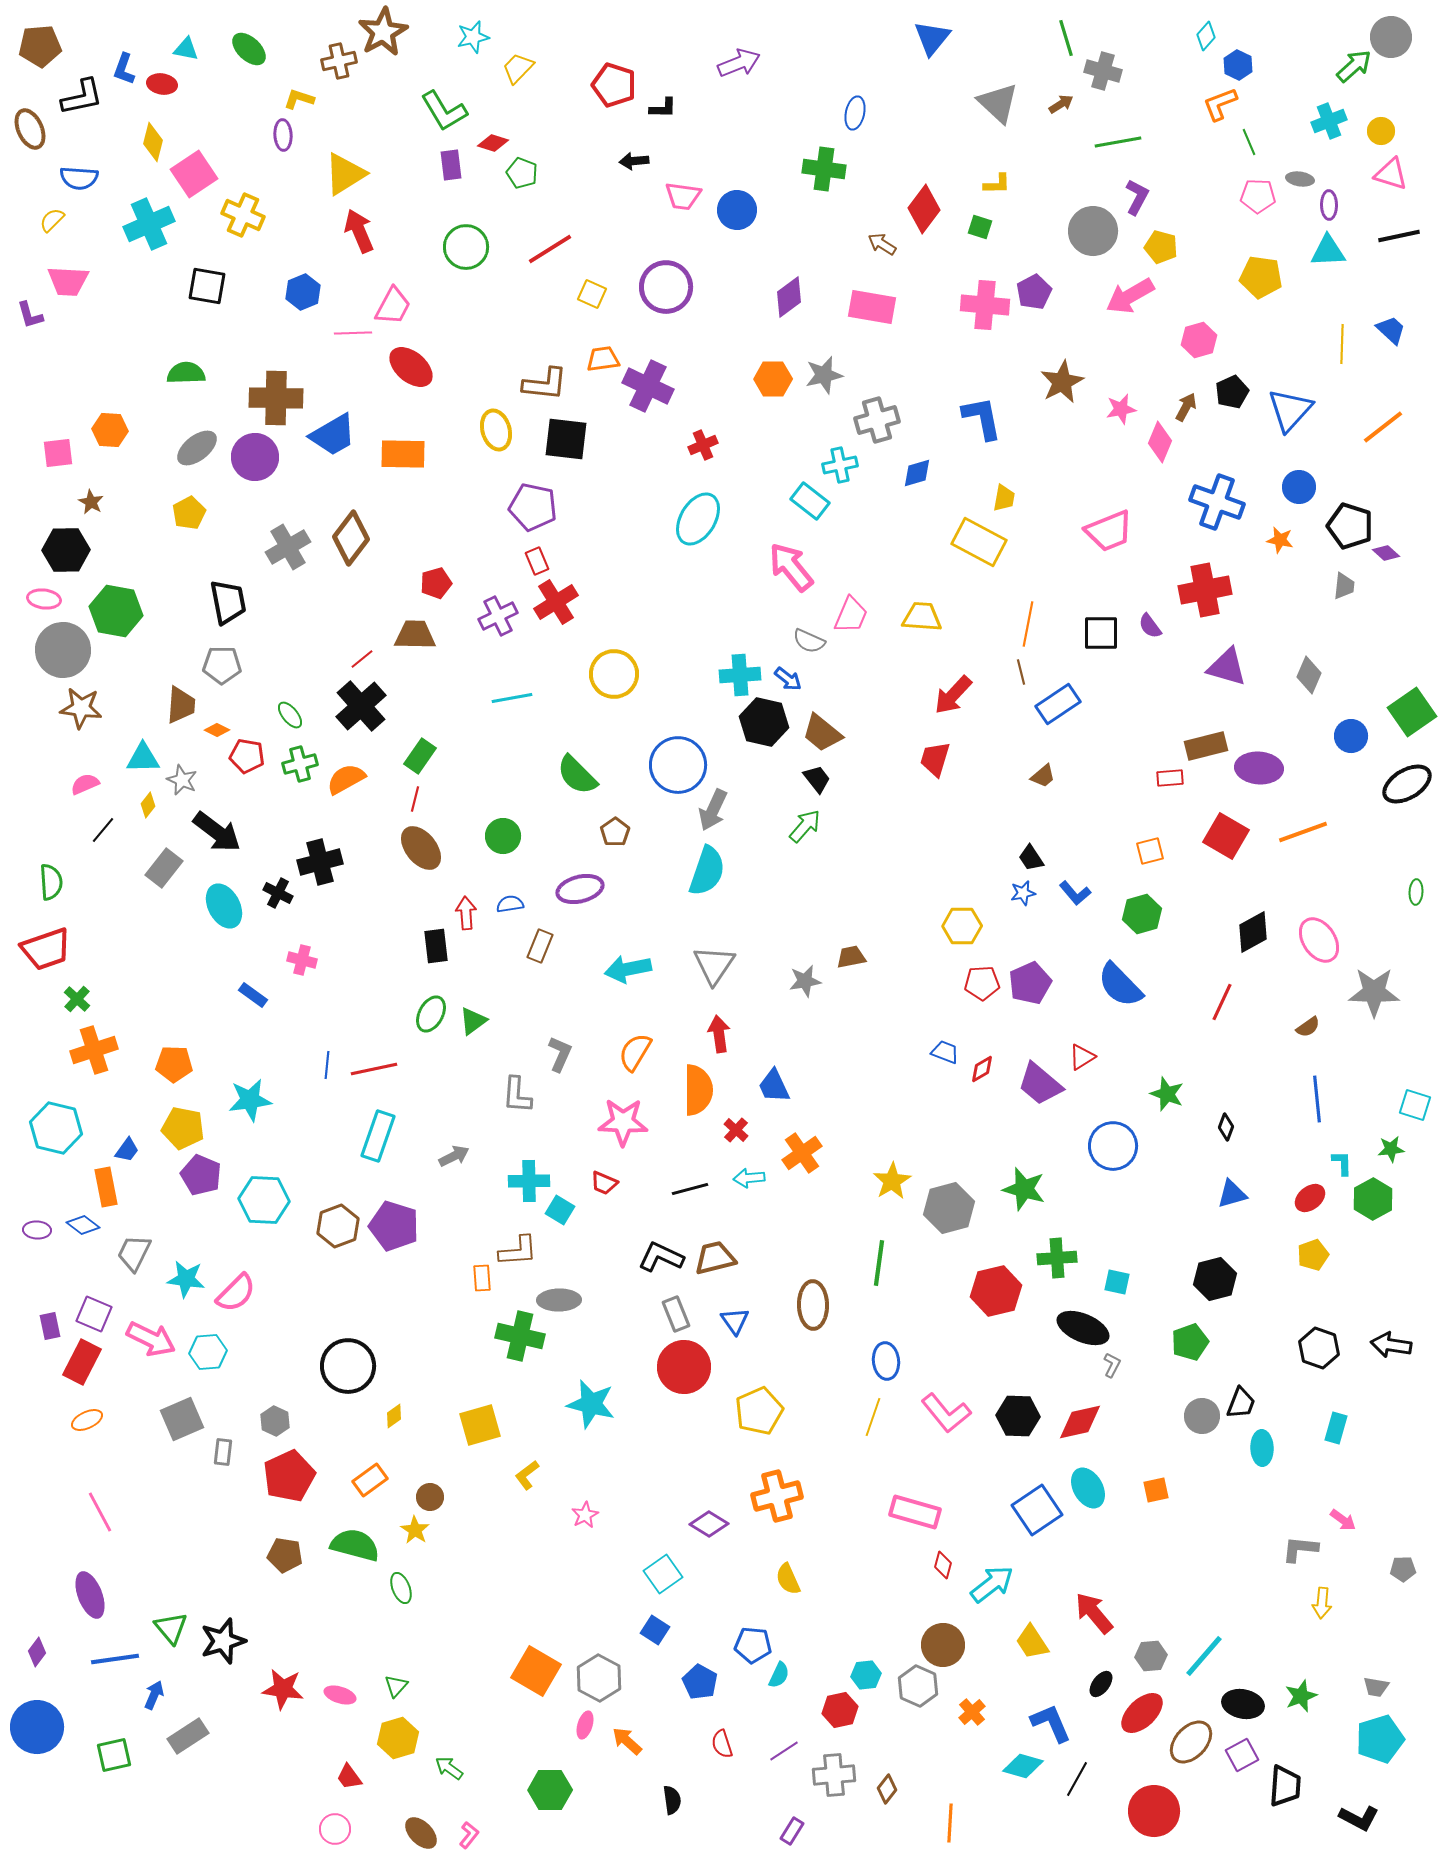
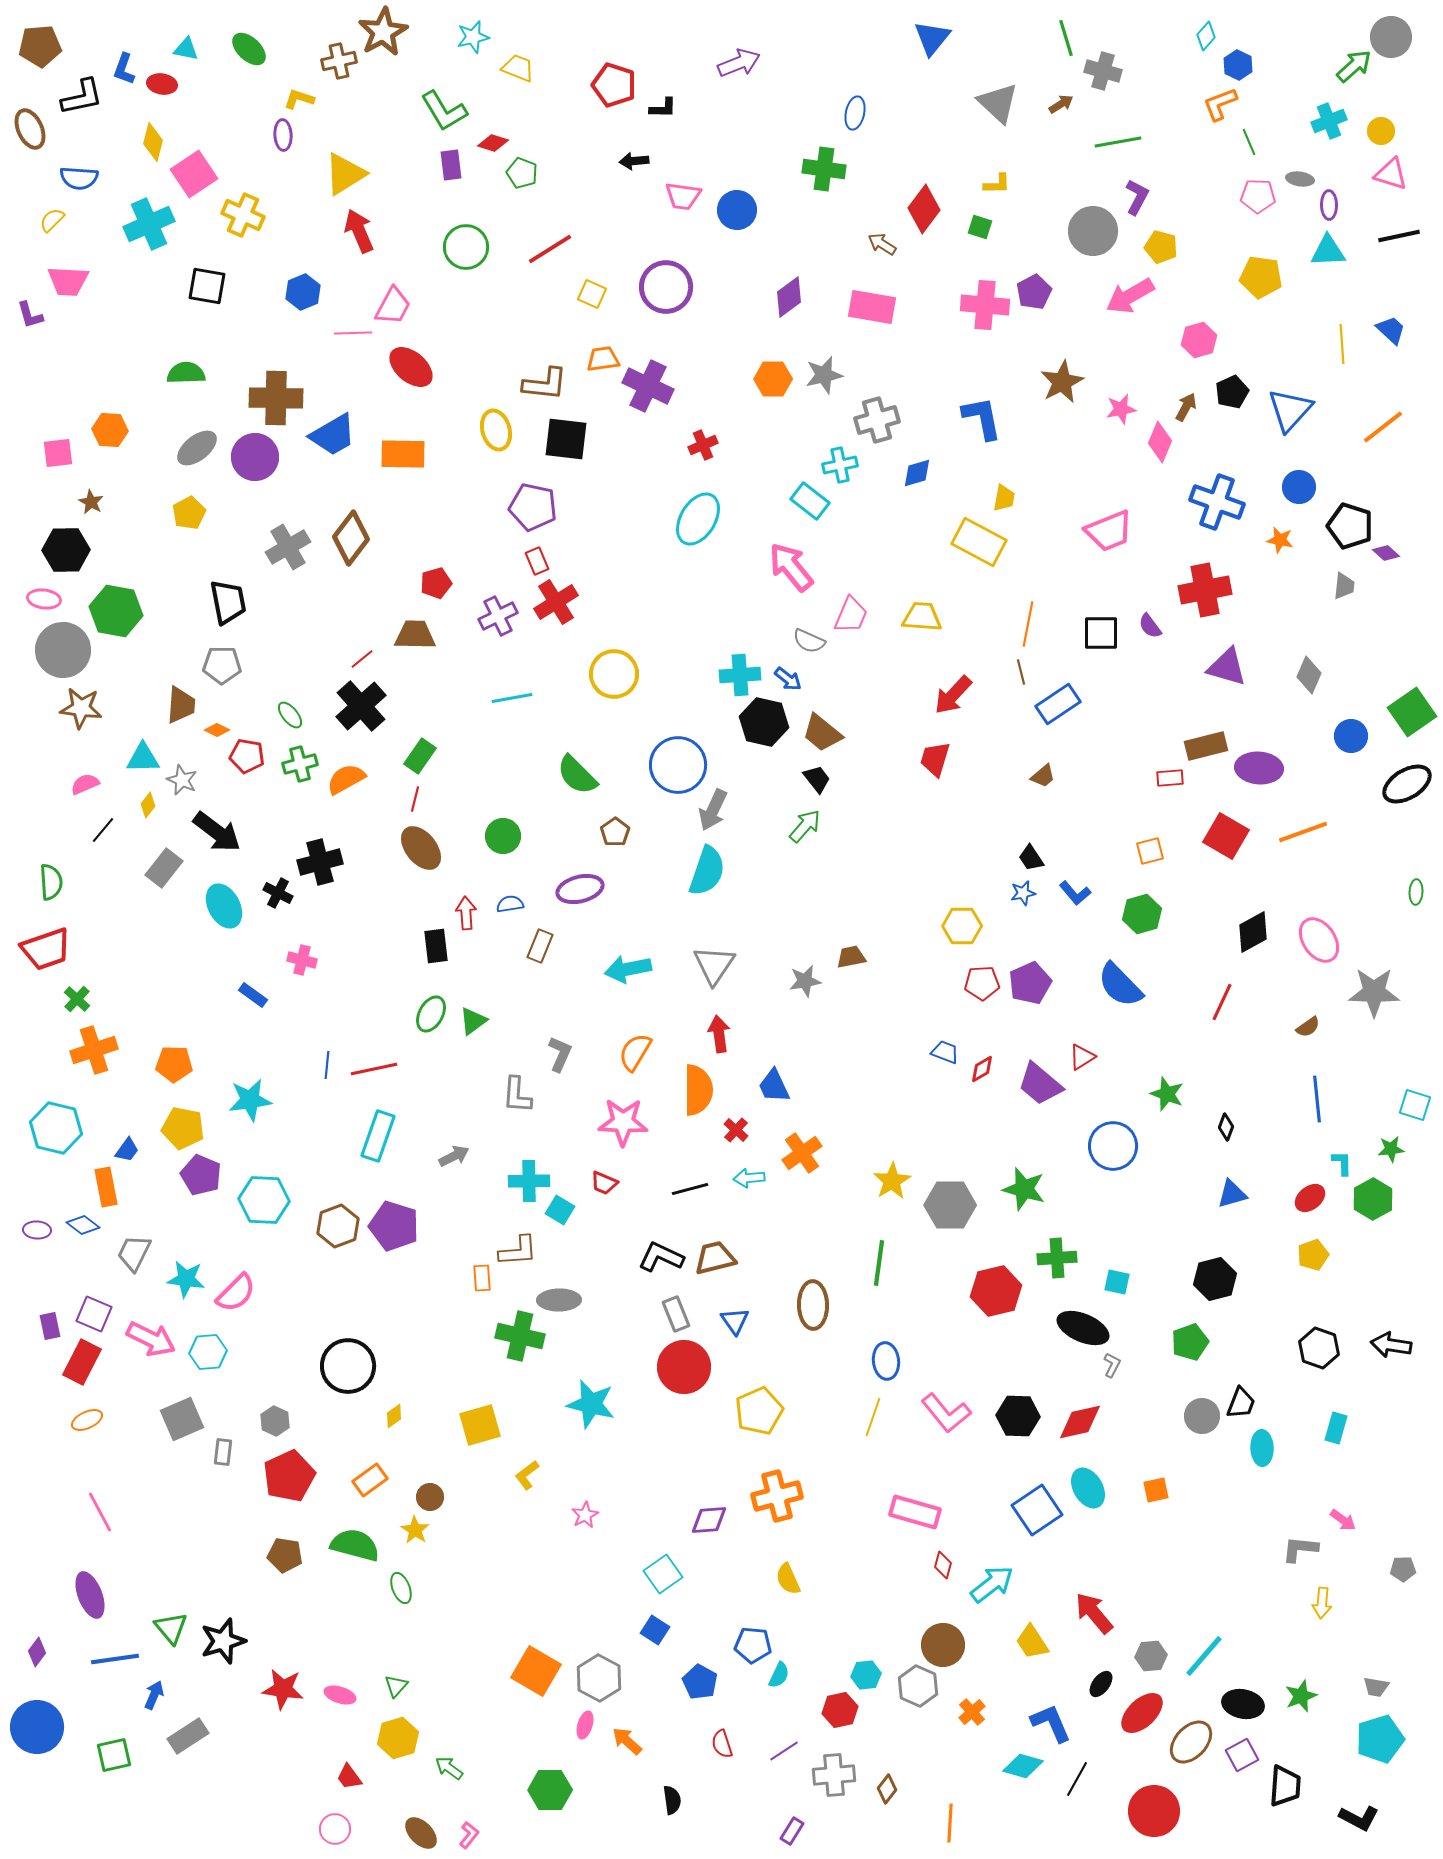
yellow trapezoid at (518, 68): rotated 68 degrees clockwise
yellow line at (1342, 344): rotated 6 degrees counterclockwise
gray hexagon at (949, 1208): moved 1 px right, 3 px up; rotated 15 degrees clockwise
purple diamond at (709, 1524): moved 4 px up; rotated 36 degrees counterclockwise
